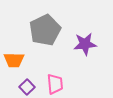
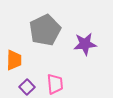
orange trapezoid: rotated 90 degrees counterclockwise
